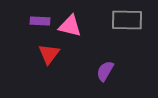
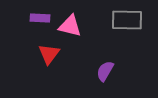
purple rectangle: moved 3 px up
